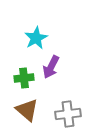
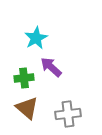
purple arrow: rotated 105 degrees clockwise
brown triangle: moved 2 px up
